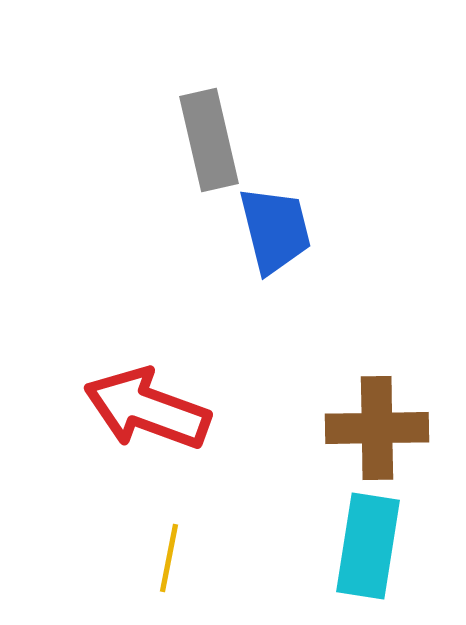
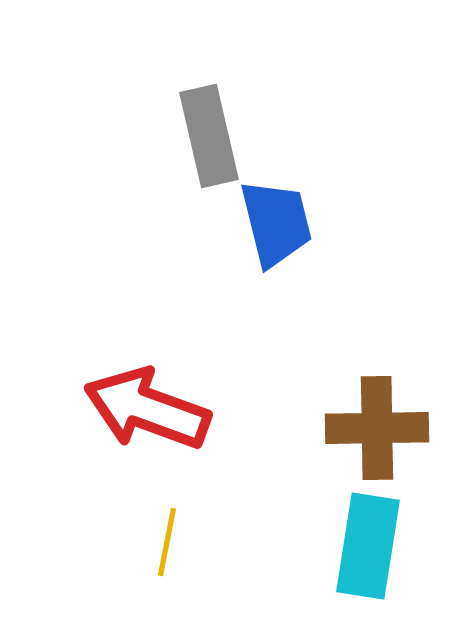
gray rectangle: moved 4 px up
blue trapezoid: moved 1 px right, 7 px up
yellow line: moved 2 px left, 16 px up
